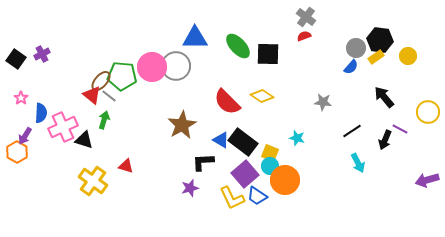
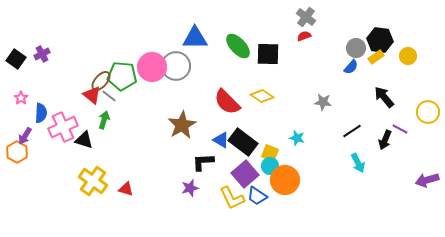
red triangle at (126, 166): moved 23 px down
